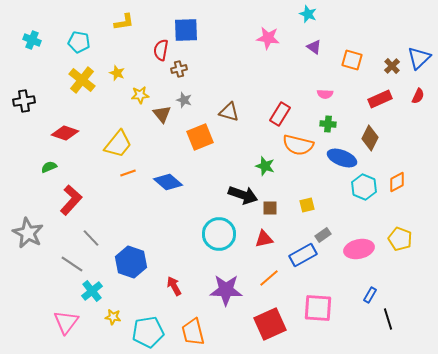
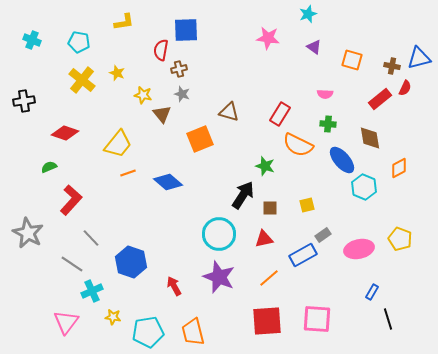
cyan star at (308, 14): rotated 30 degrees clockwise
blue triangle at (419, 58): rotated 30 degrees clockwise
brown cross at (392, 66): rotated 35 degrees counterclockwise
yellow star at (140, 95): moved 3 px right; rotated 18 degrees clockwise
red semicircle at (418, 96): moved 13 px left, 8 px up
red rectangle at (380, 99): rotated 15 degrees counterclockwise
gray star at (184, 100): moved 2 px left, 6 px up
orange square at (200, 137): moved 2 px down
brown diamond at (370, 138): rotated 35 degrees counterclockwise
orange semicircle at (298, 145): rotated 12 degrees clockwise
blue ellipse at (342, 158): moved 2 px down; rotated 28 degrees clockwise
orange diamond at (397, 182): moved 2 px right, 14 px up
black arrow at (243, 195): rotated 76 degrees counterclockwise
purple star at (226, 290): moved 7 px left, 13 px up; rotated 20 degrees clockwise
cyan cross at (92, 291): rotated 15 degrees clockwise
blue rectangle at (370, 295): moved 2 px right, 3 px up
pink square at (318, 308): moved 1 px left, 11 px down
red square at (270, 324): moved 3 px left, 3 px up; rotated 20 degrees clockwise
